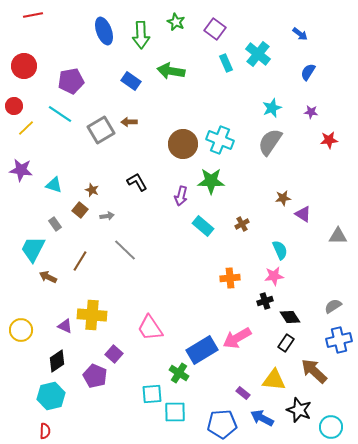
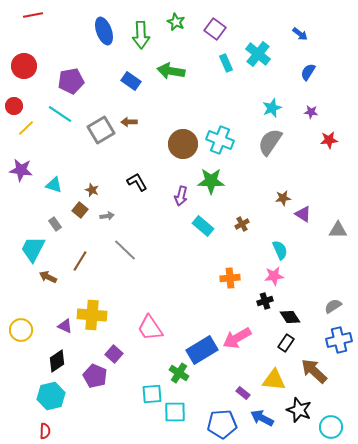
gray triangle at (338, 236): moved 6 px up
